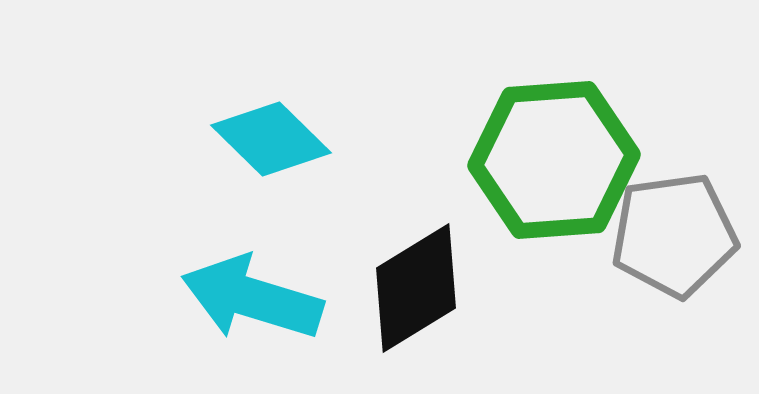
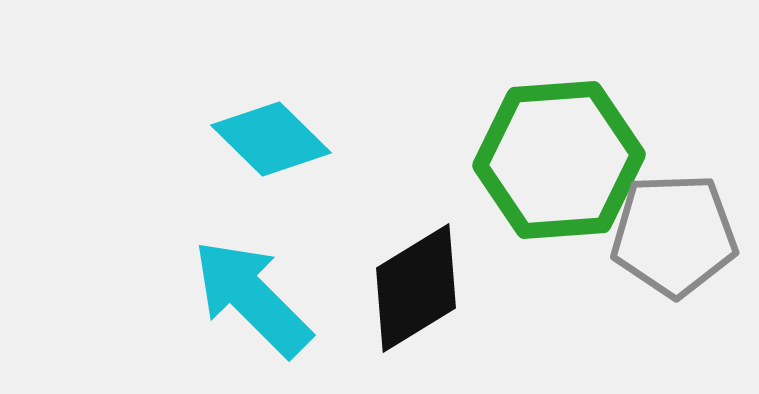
green hexagon: moved 5 px right
gray pentagon: rotated 6 degrees clockwise
cyan arrow: rotated 28 degrees clockwise
